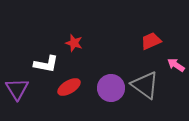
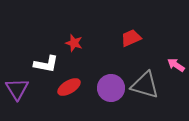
red trapezoid: moved 20 px left, 3 px up
gray triangle: rotated 20 degrees counterclockwise
